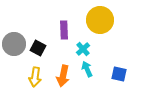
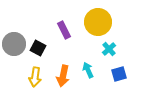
yellow circle: moved 2 px left, 2 px down
purple rectangle: rotated 24 degrees counterclockwise
cyan cross: moved 26 px right
cyan arrow: moved 1 px right, 1 px down
blue square: rotated 28 degrees counterclockwise
